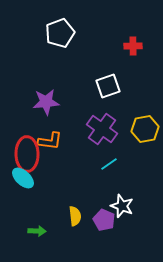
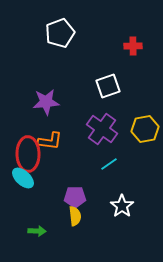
red ellipse: moved 1 px right
white star: rotated 15 degrees clockwise
purple pentagon: moved 29 px left, 23 px up; rotated 25 degrees counterclockwise
